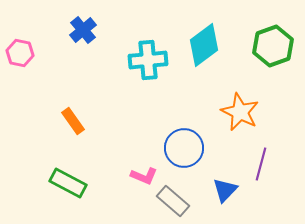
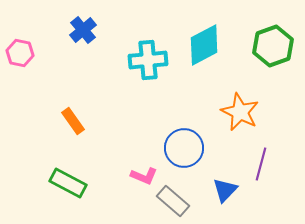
cyan diamond: rotated 9 degrees clockwise
